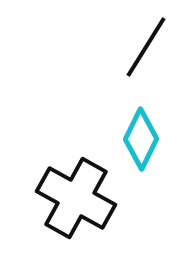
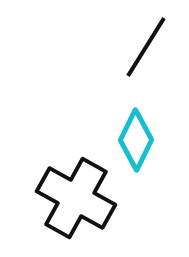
cyan diamond: moved 5 px left, 1 px down
